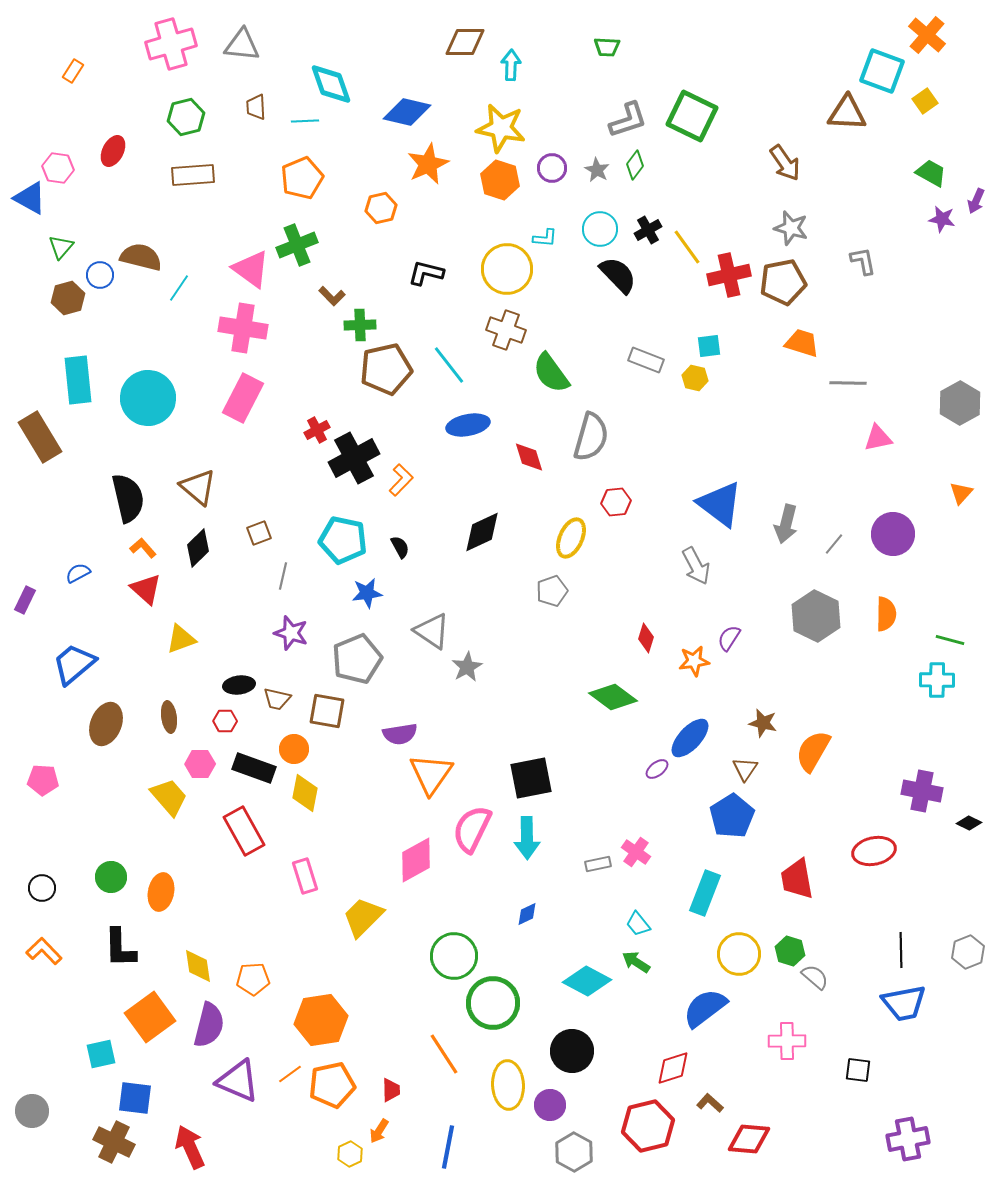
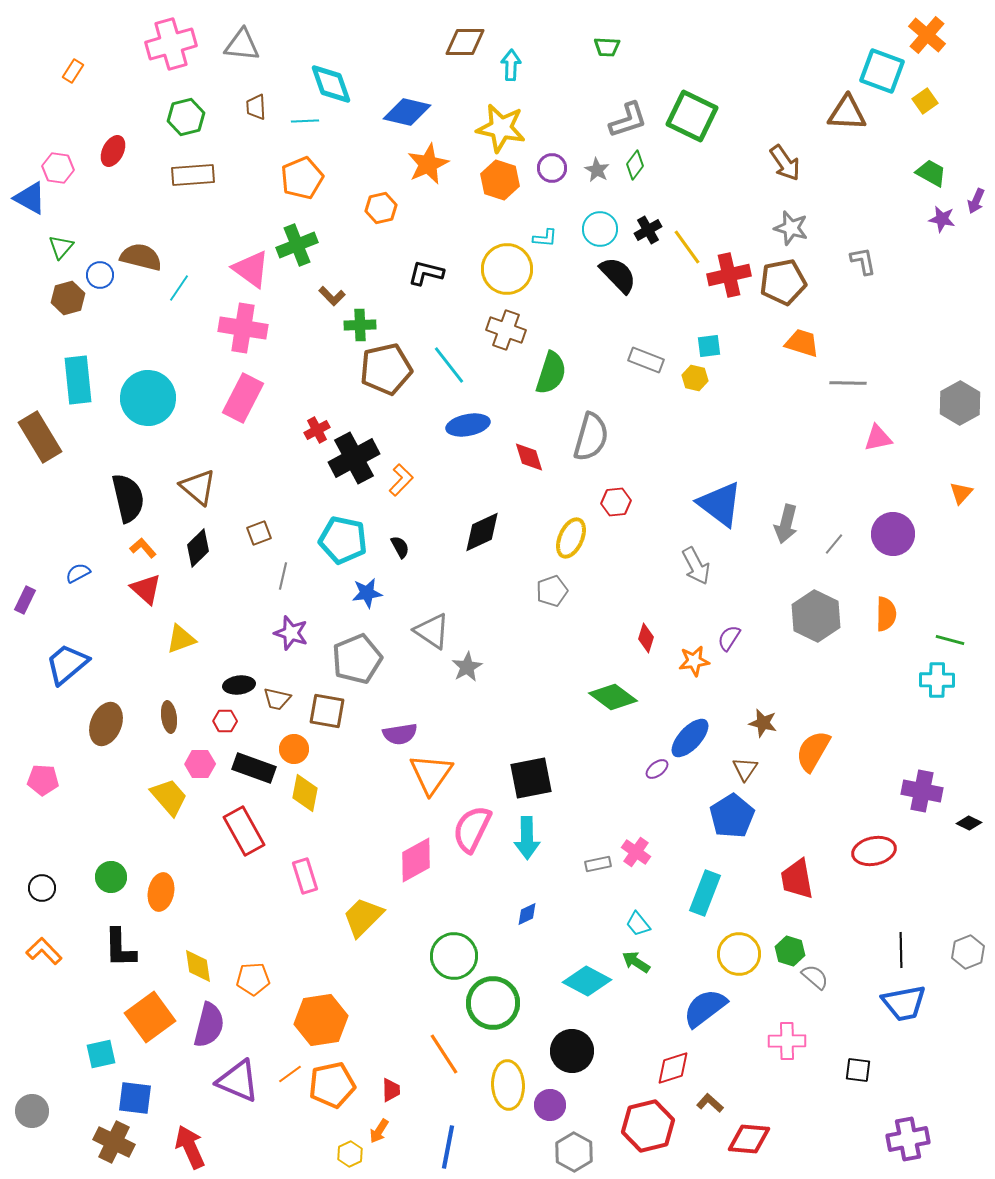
green semicircle at (551, 373): rotated 126 degrees counterclockwise
blue trapezoid at (74, 664): moved 7 px left
